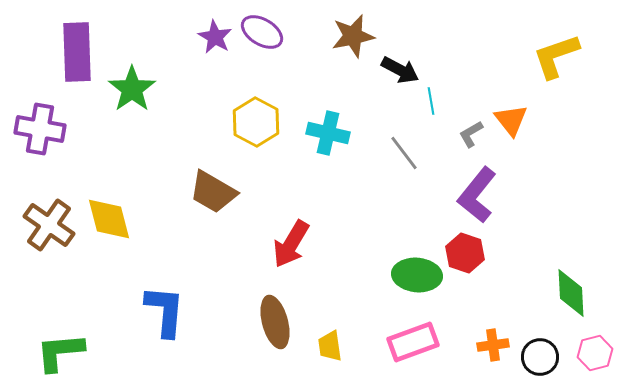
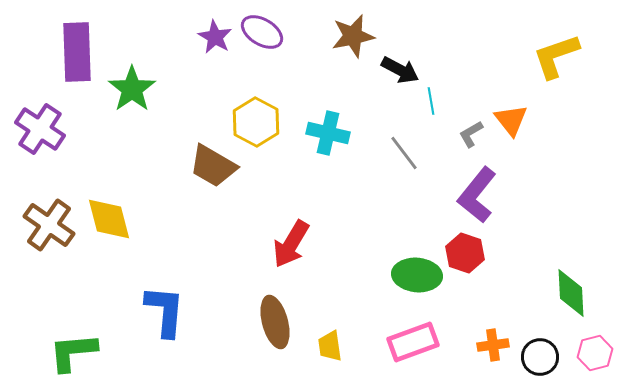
purple cross: rotated 24 degrees clockwise
brown trapezoid: moved 26 px up
green L-shape: moved 13 px right
